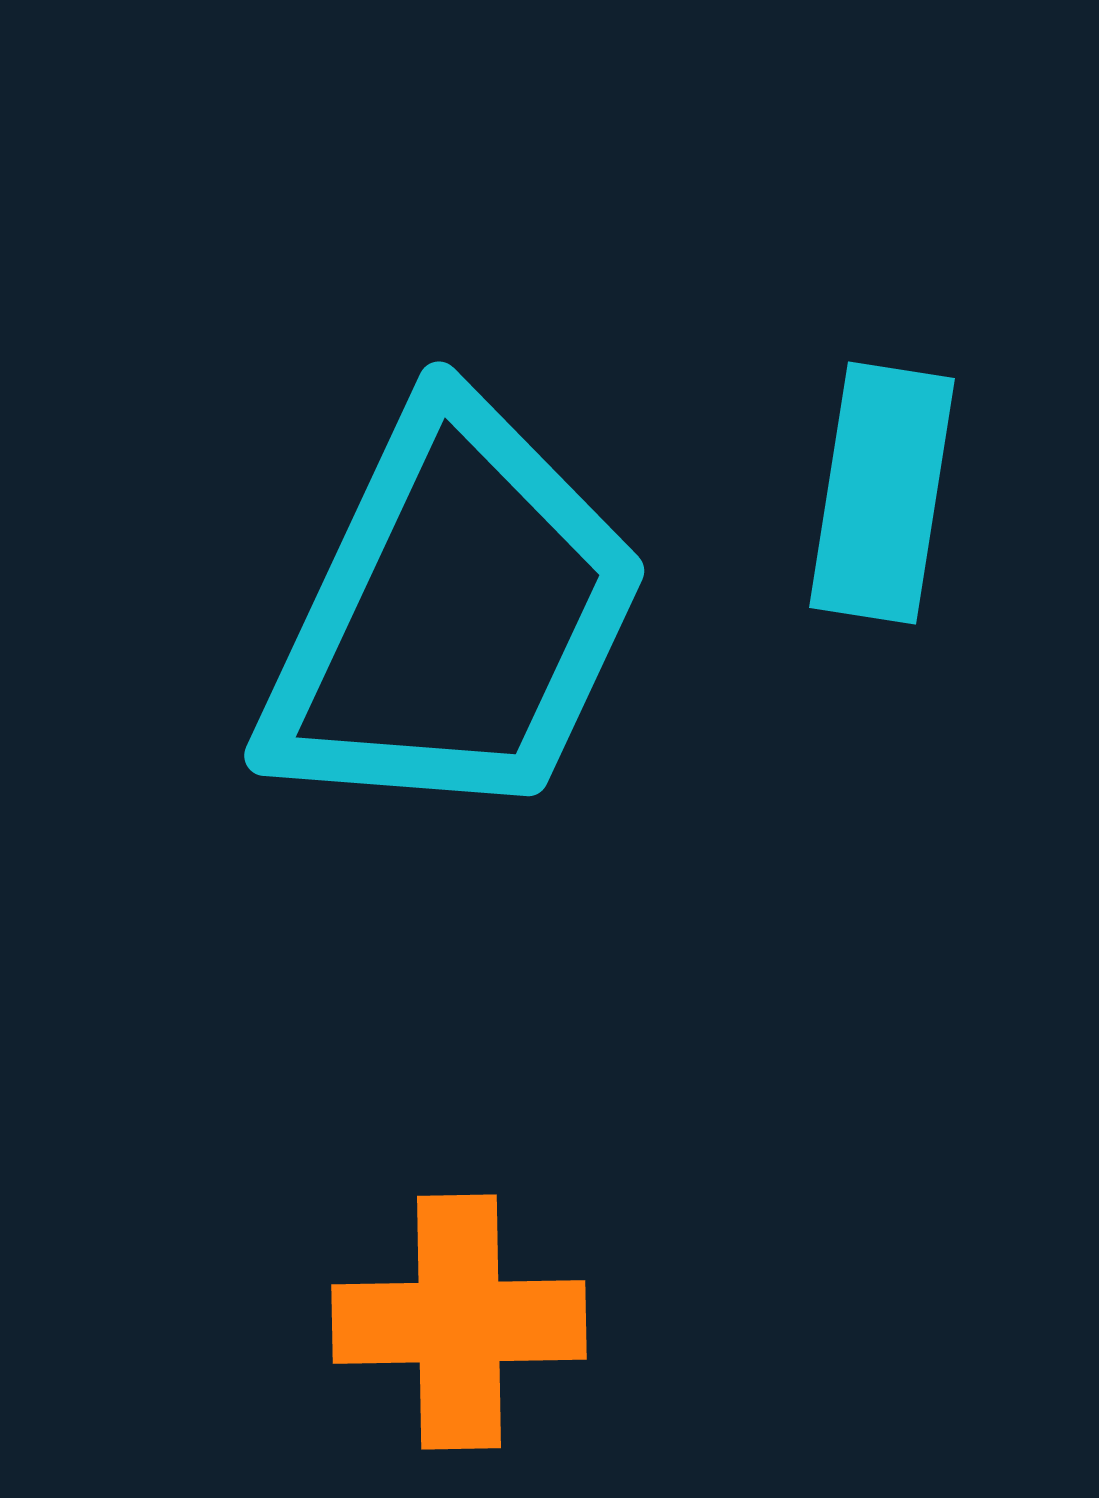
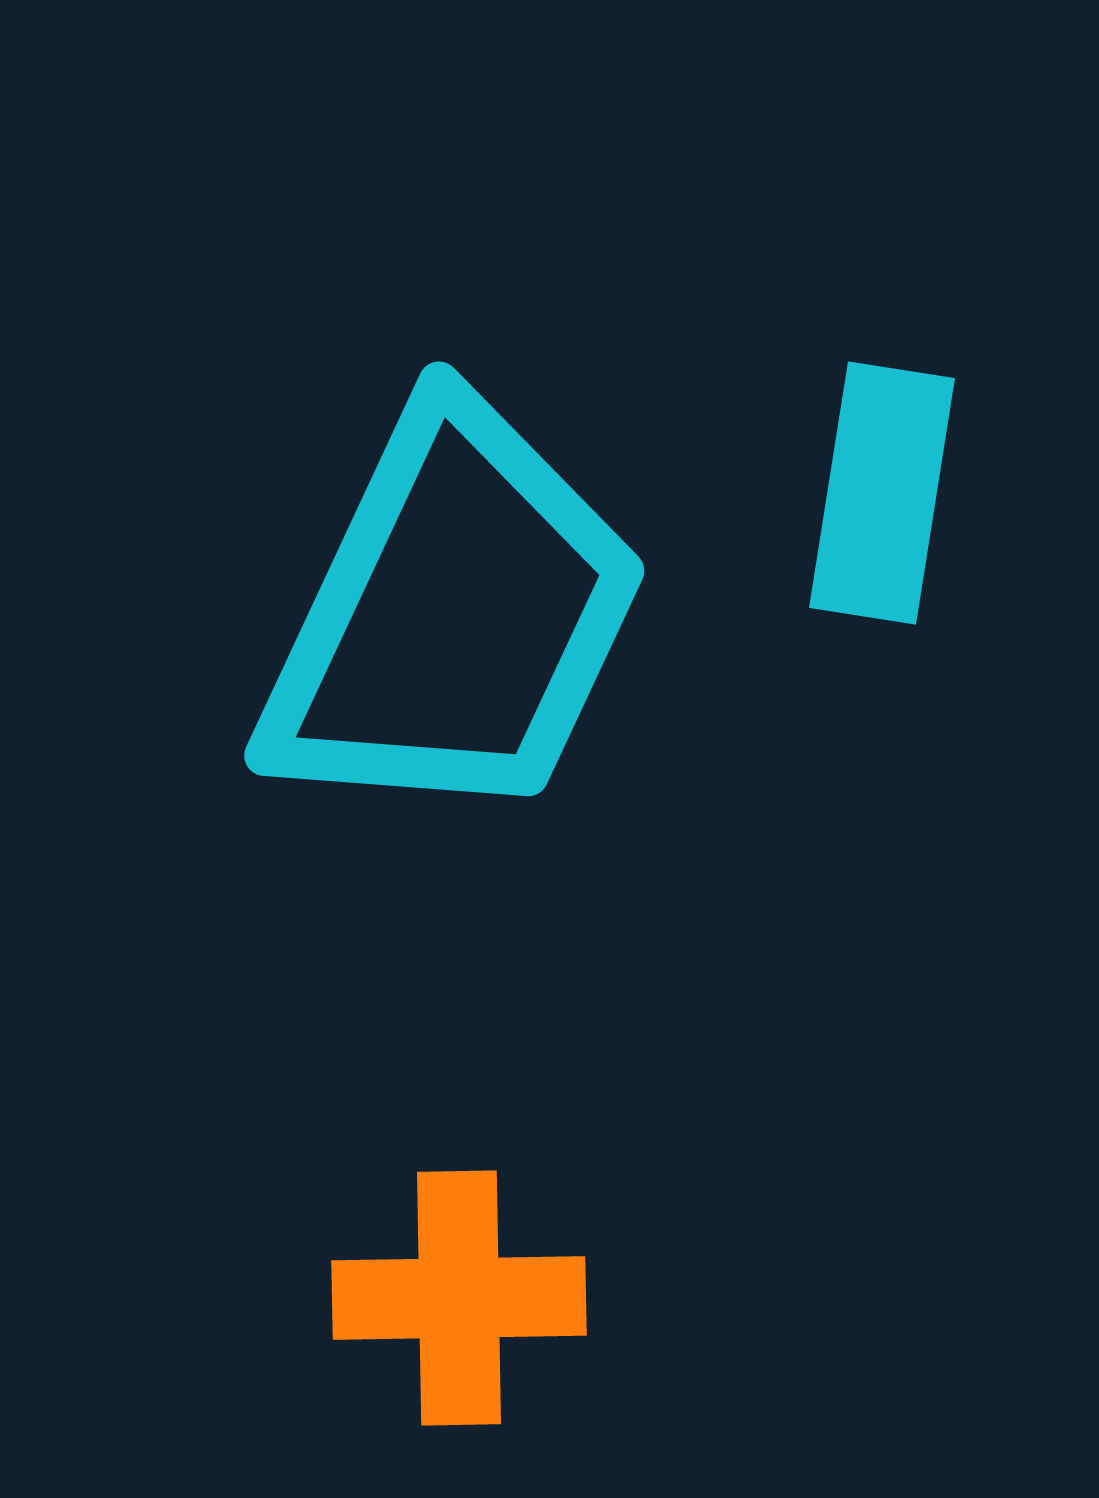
orange cross: moved 24 px up
